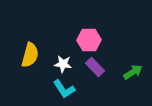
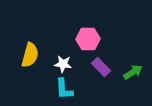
pink hexagon: moved 1 px left, 1 px up
purple rectangle: moved 6 px right
cyan L-shape: rotated 30 degrees clockwise
